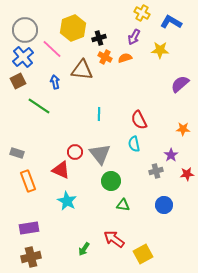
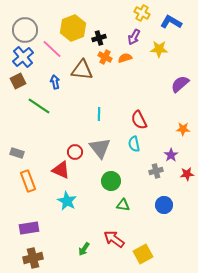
yellow star: moved 1 px left, 1 px up
gray triangle: moved 6 px up
brown cross: moved 2 px right, 1 px down
